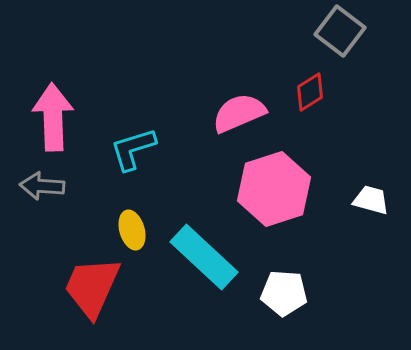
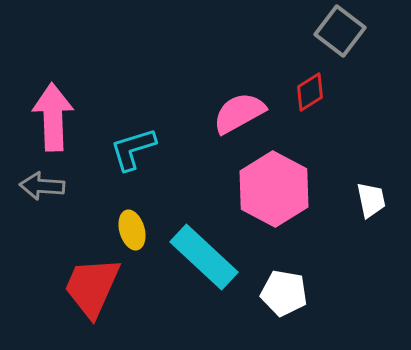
pink semicircle: rotated 6 degrees counterclockwise
pink hexagon: rotated 14 degrees counterclockwise
white trapezoid: rotated 63 degrees clockwise
white pentagon: rotated 6 degrees clockwise
